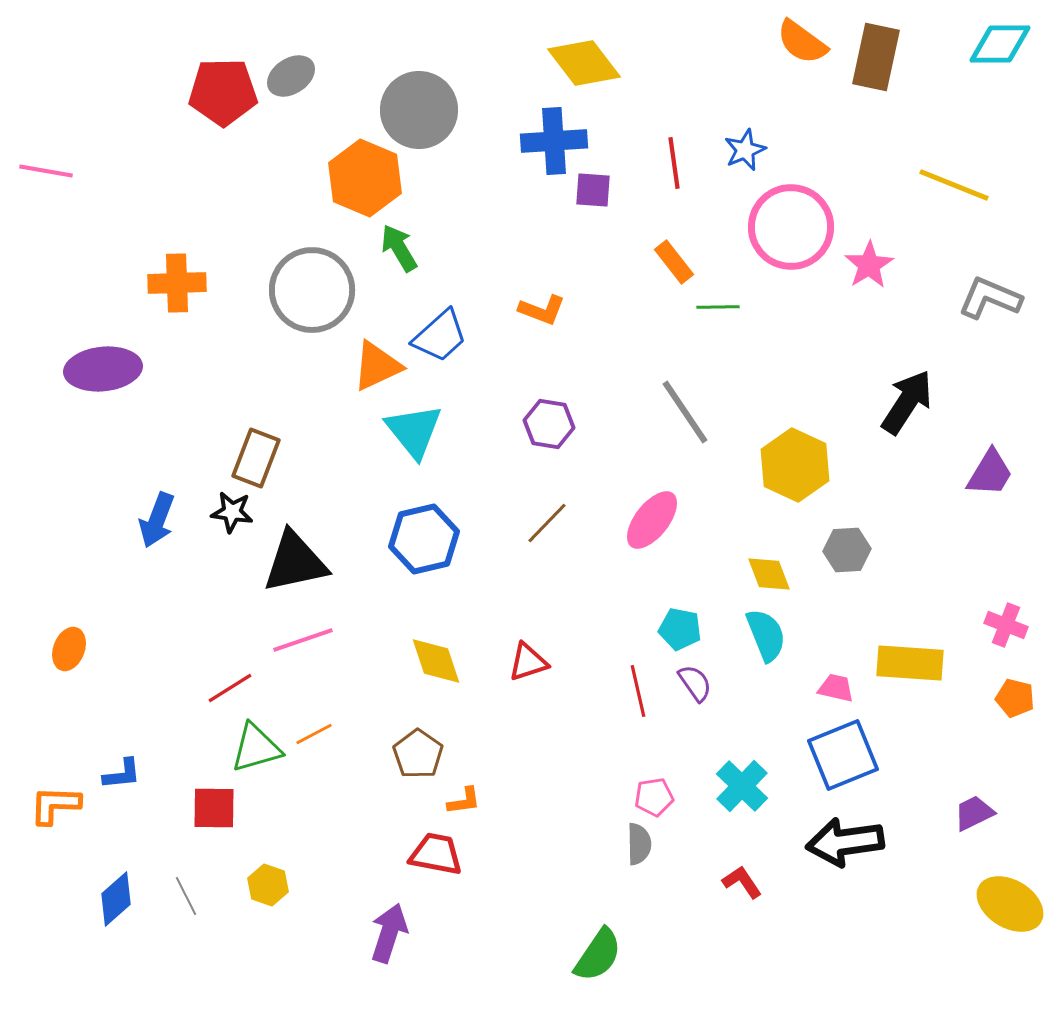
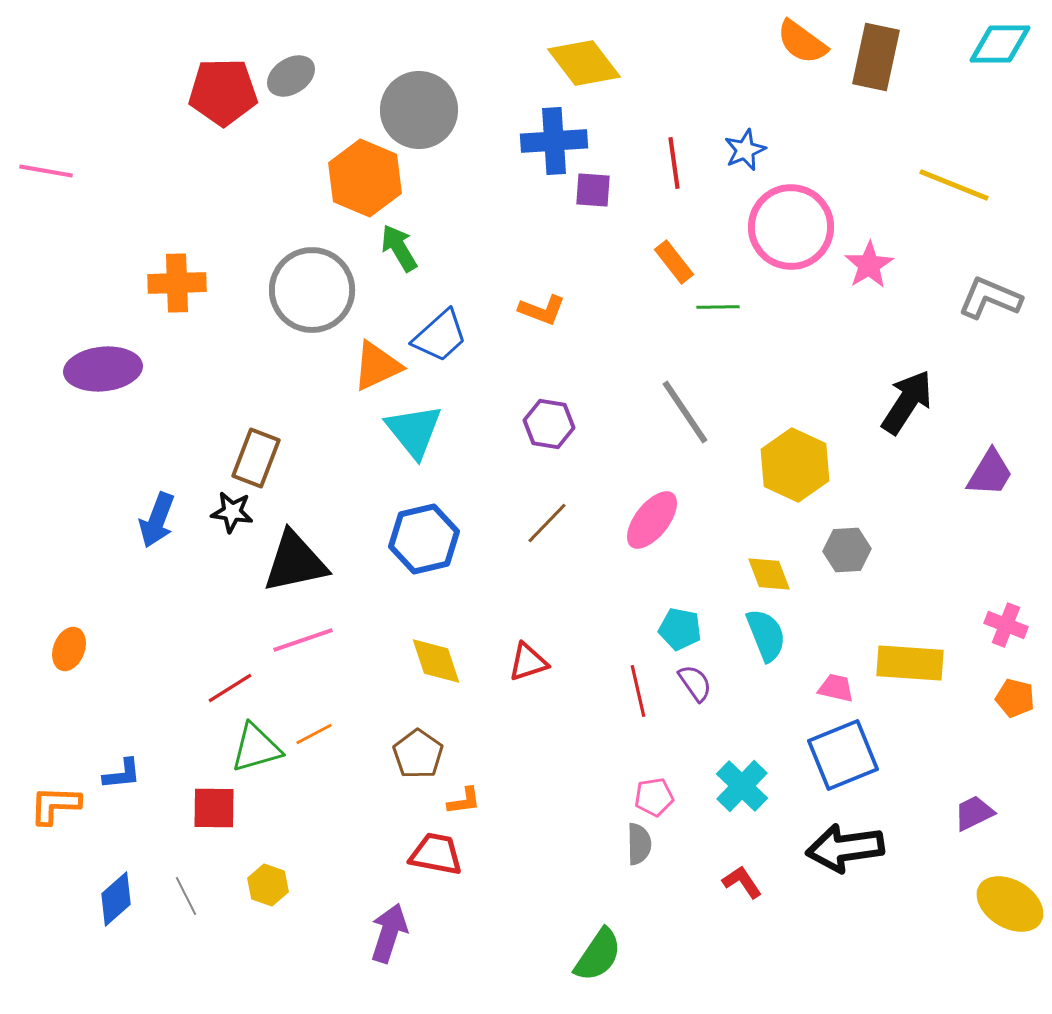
black arrow at (845, 842): moved 6 px down
